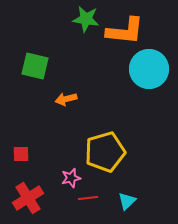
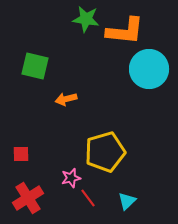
red line: rotated 60 degrees clockwise
